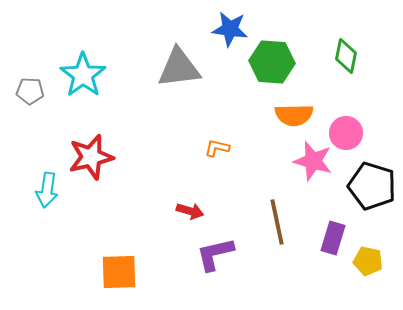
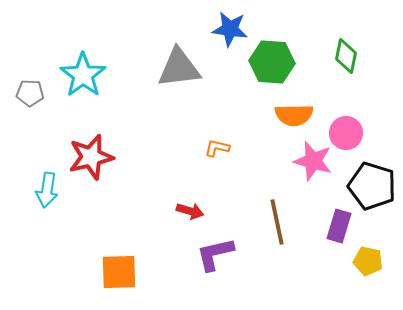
gray pentagon: moved 2 px down
purple rectangle: moved 6 px right, 12 px up
